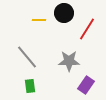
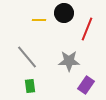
red line: rotated 10 degrees counterclockwise
